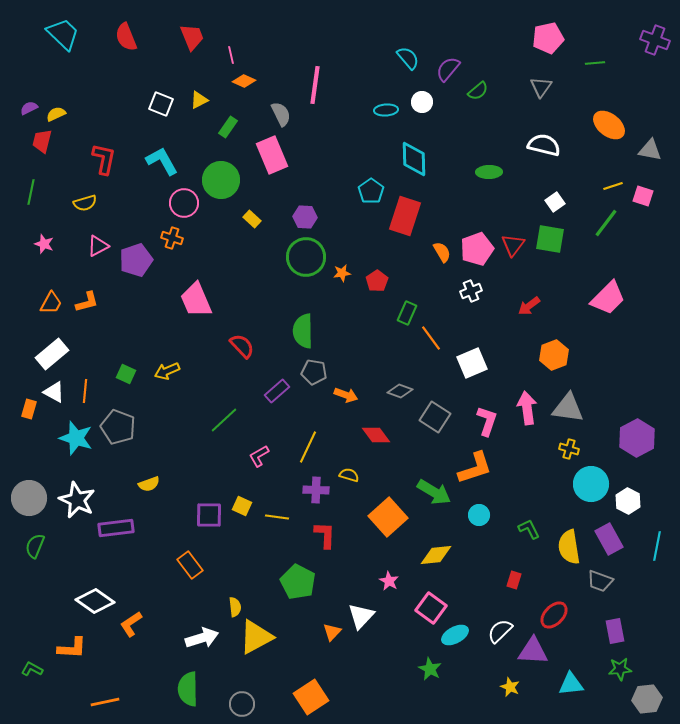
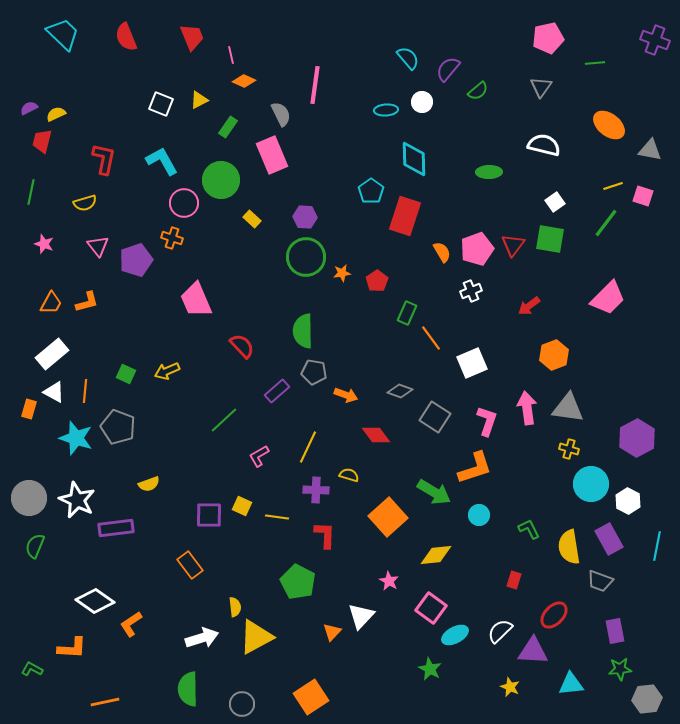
pink triangle at (98, 246): rotated 40 degrees counterclockwise
